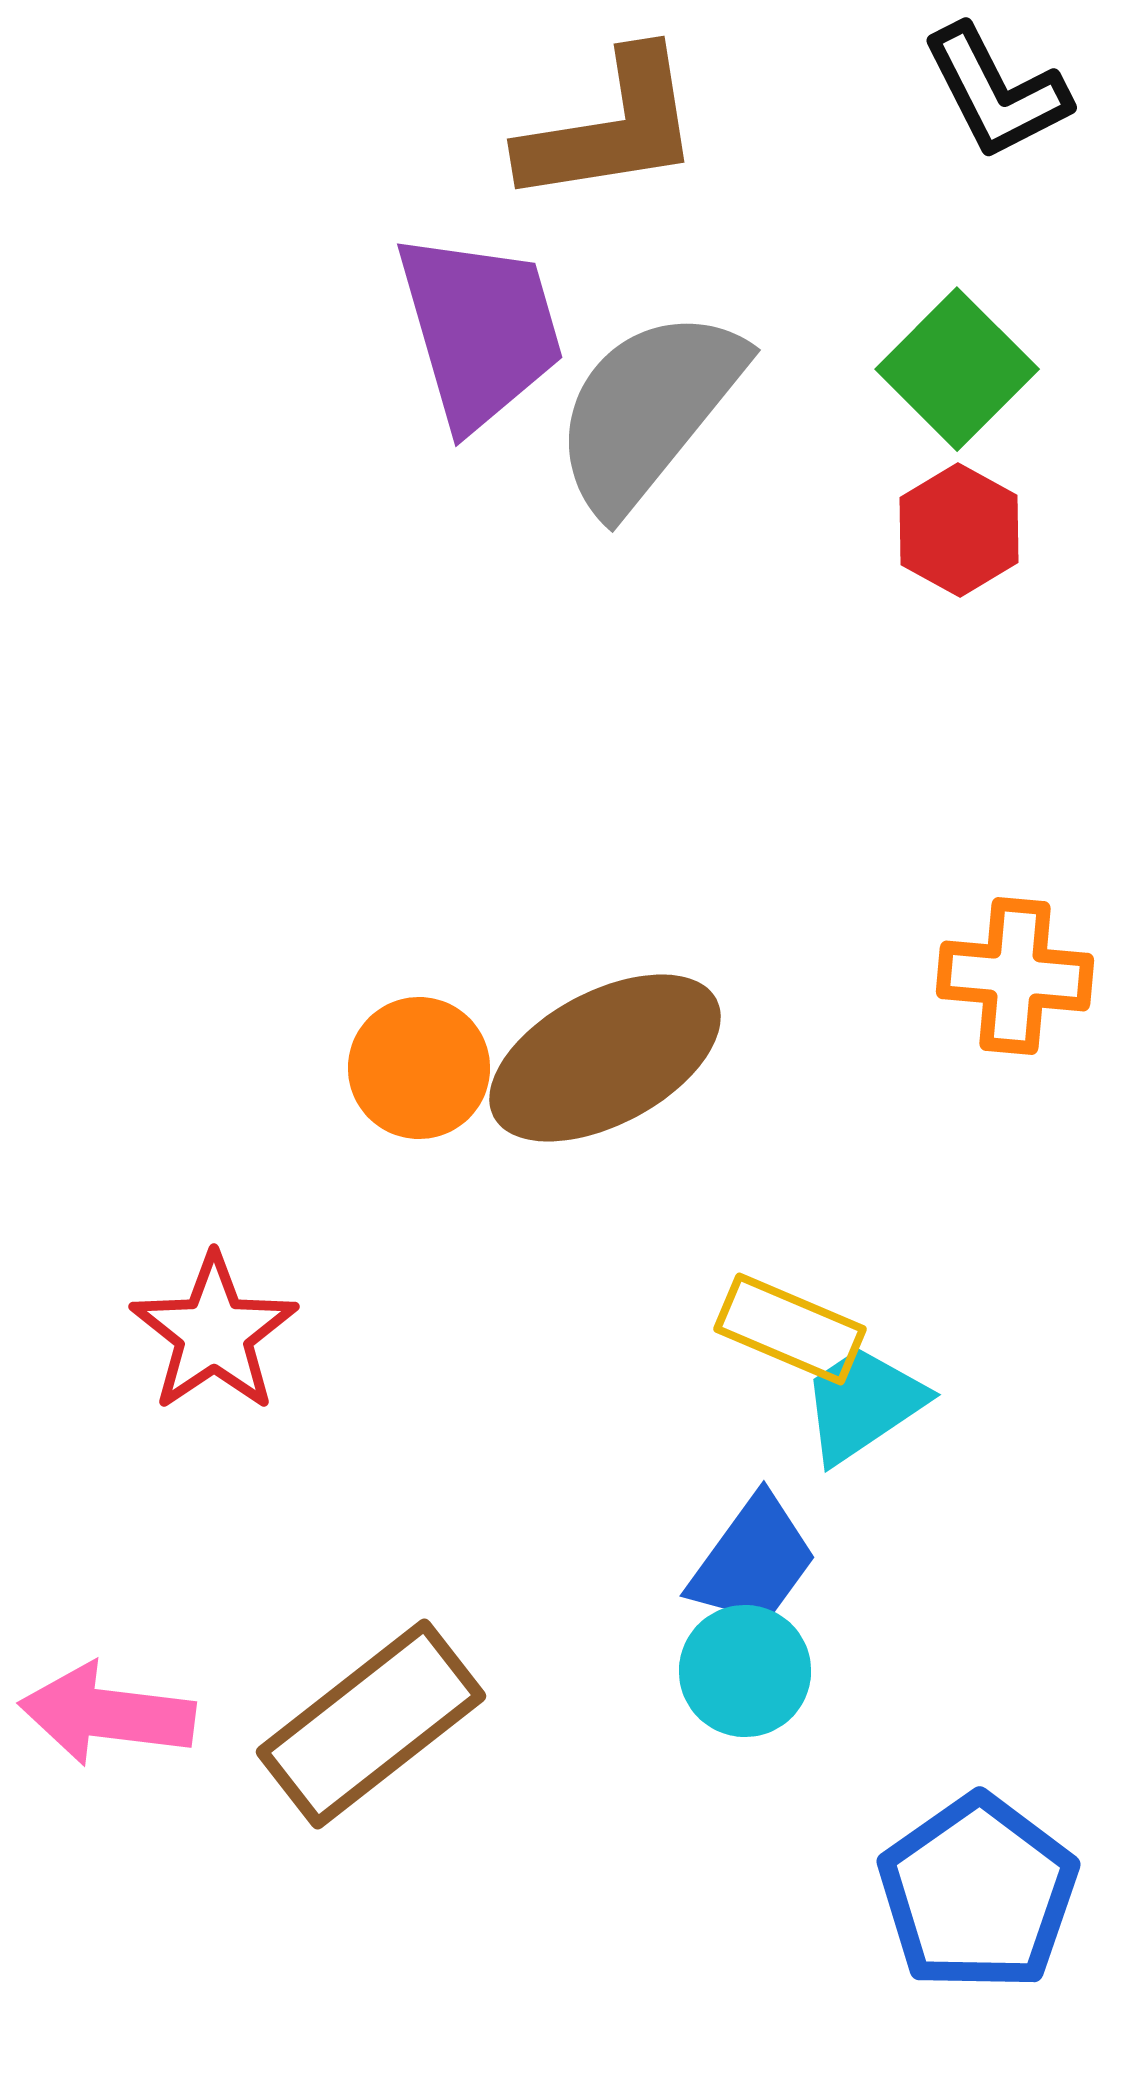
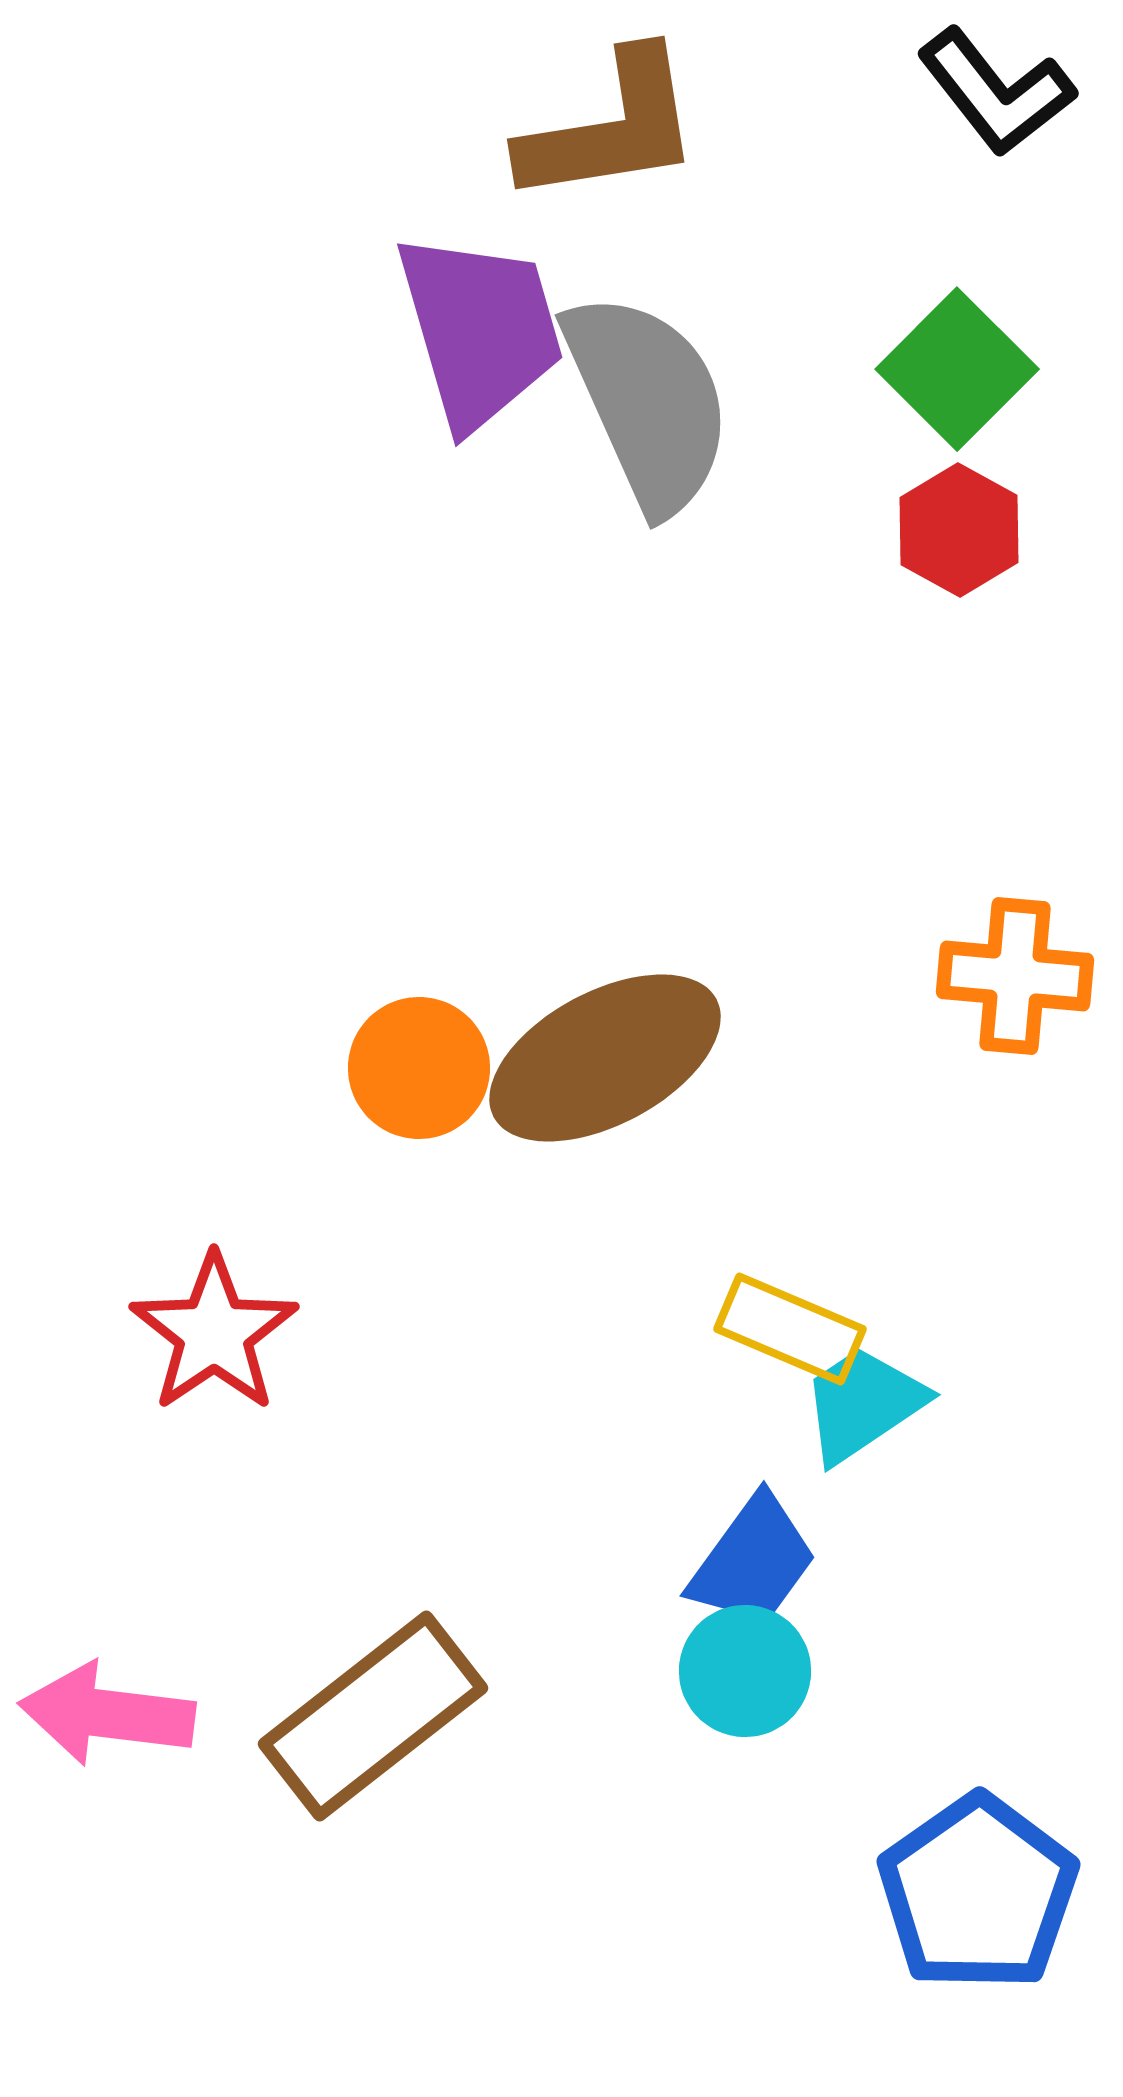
black L-shape: rotated 11 degrees counterclockwise
gray semicircle: moved 8 px up; rotated 117 degrees clockwise
brown rectangle: moved 2 px right, 8 px up
